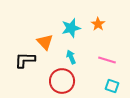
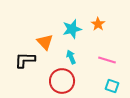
cyan star: moved 1 px right, 1 px down
